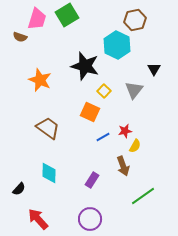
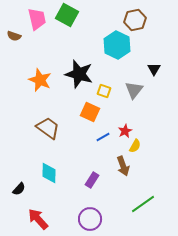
green square: rotated 30 degrees counterclockwise
pink trapezoid: rotated 30 degrees counterclockwise
brown semicircle: moved 6 px left, 1 px up
black star: moved 6 px left, 8 px down
yellow square: rotated 24 degrees counterclockwise
red star: rotated 16 degrees counterclockwise
green line: moved 8 px down
